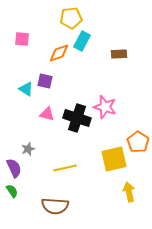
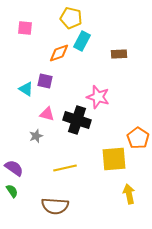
yellow pentagon: rotated 20 degrees clockwise
pink square: moved 3 px right, 11 px up
pink star: moved 7 px left, 10 px up
black cross: moved 2 px down
orange pentagon: moved 4 px up
gray star: moved 8 px right, 13 px up
yellow square: rotated 8 degrees clockwise
purple semicircle: rotated 30 degrees counterclockwise
yellow arrow: moved 2 px down
